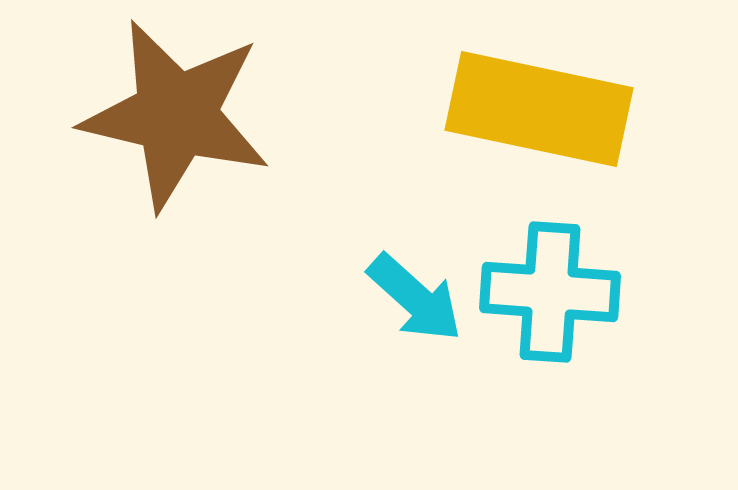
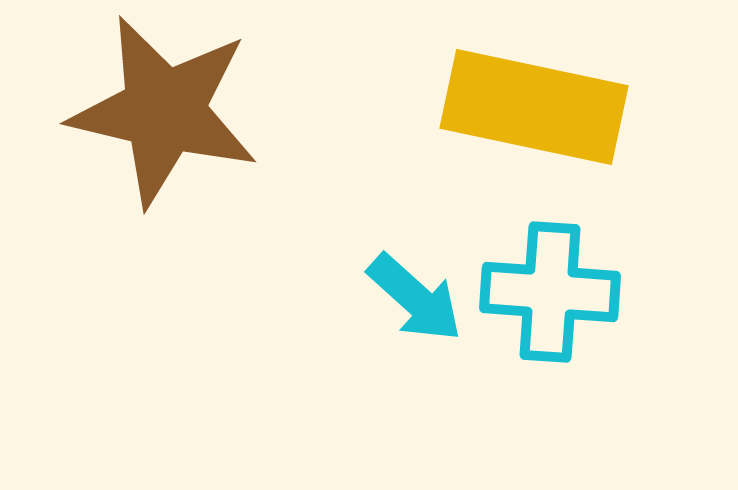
yellow rectangle: moved 5 px left, 2 px up
brown star: moved 12 px left, 4 px up
